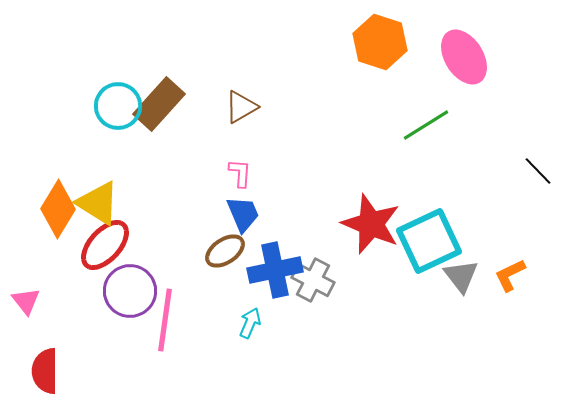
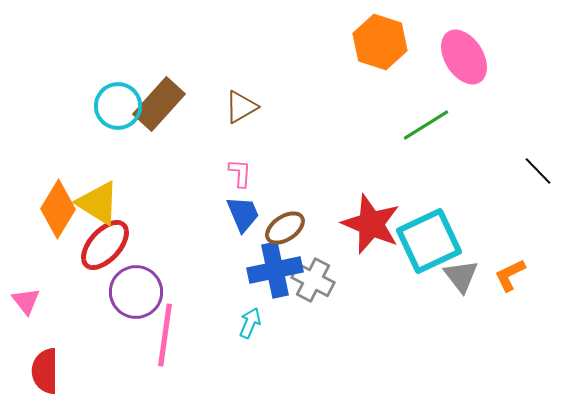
brown ellipse: moved 60 px right, 23 px up
purple circle: moved 6 px right, 1 px down
pink line: moved 15 px down
